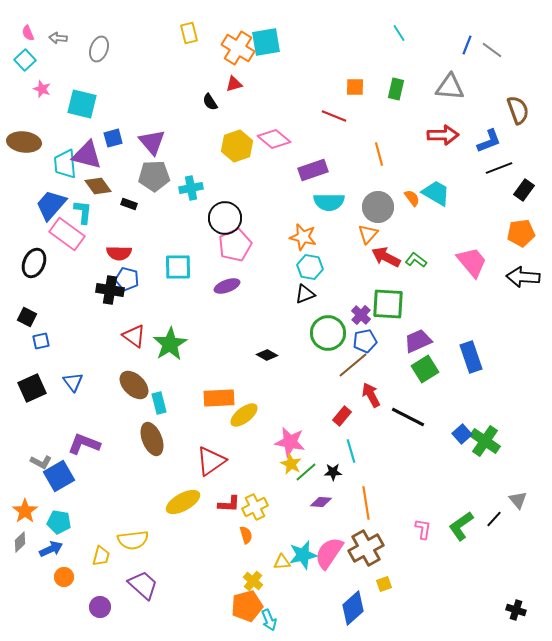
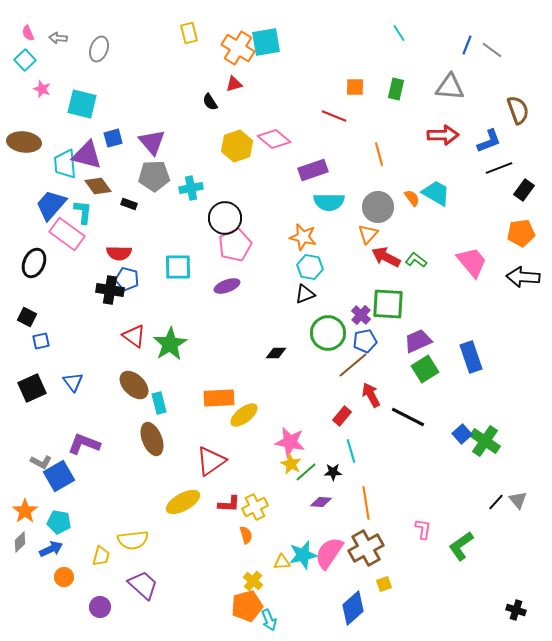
black diamond at (267, 355): moved 9 px right, 2 px up; rotated 30 degrees counterclockwise
black line at (494, 519): moved 2 px right, 17 px up
green L-shape at (461, 526): moved 20 px down
